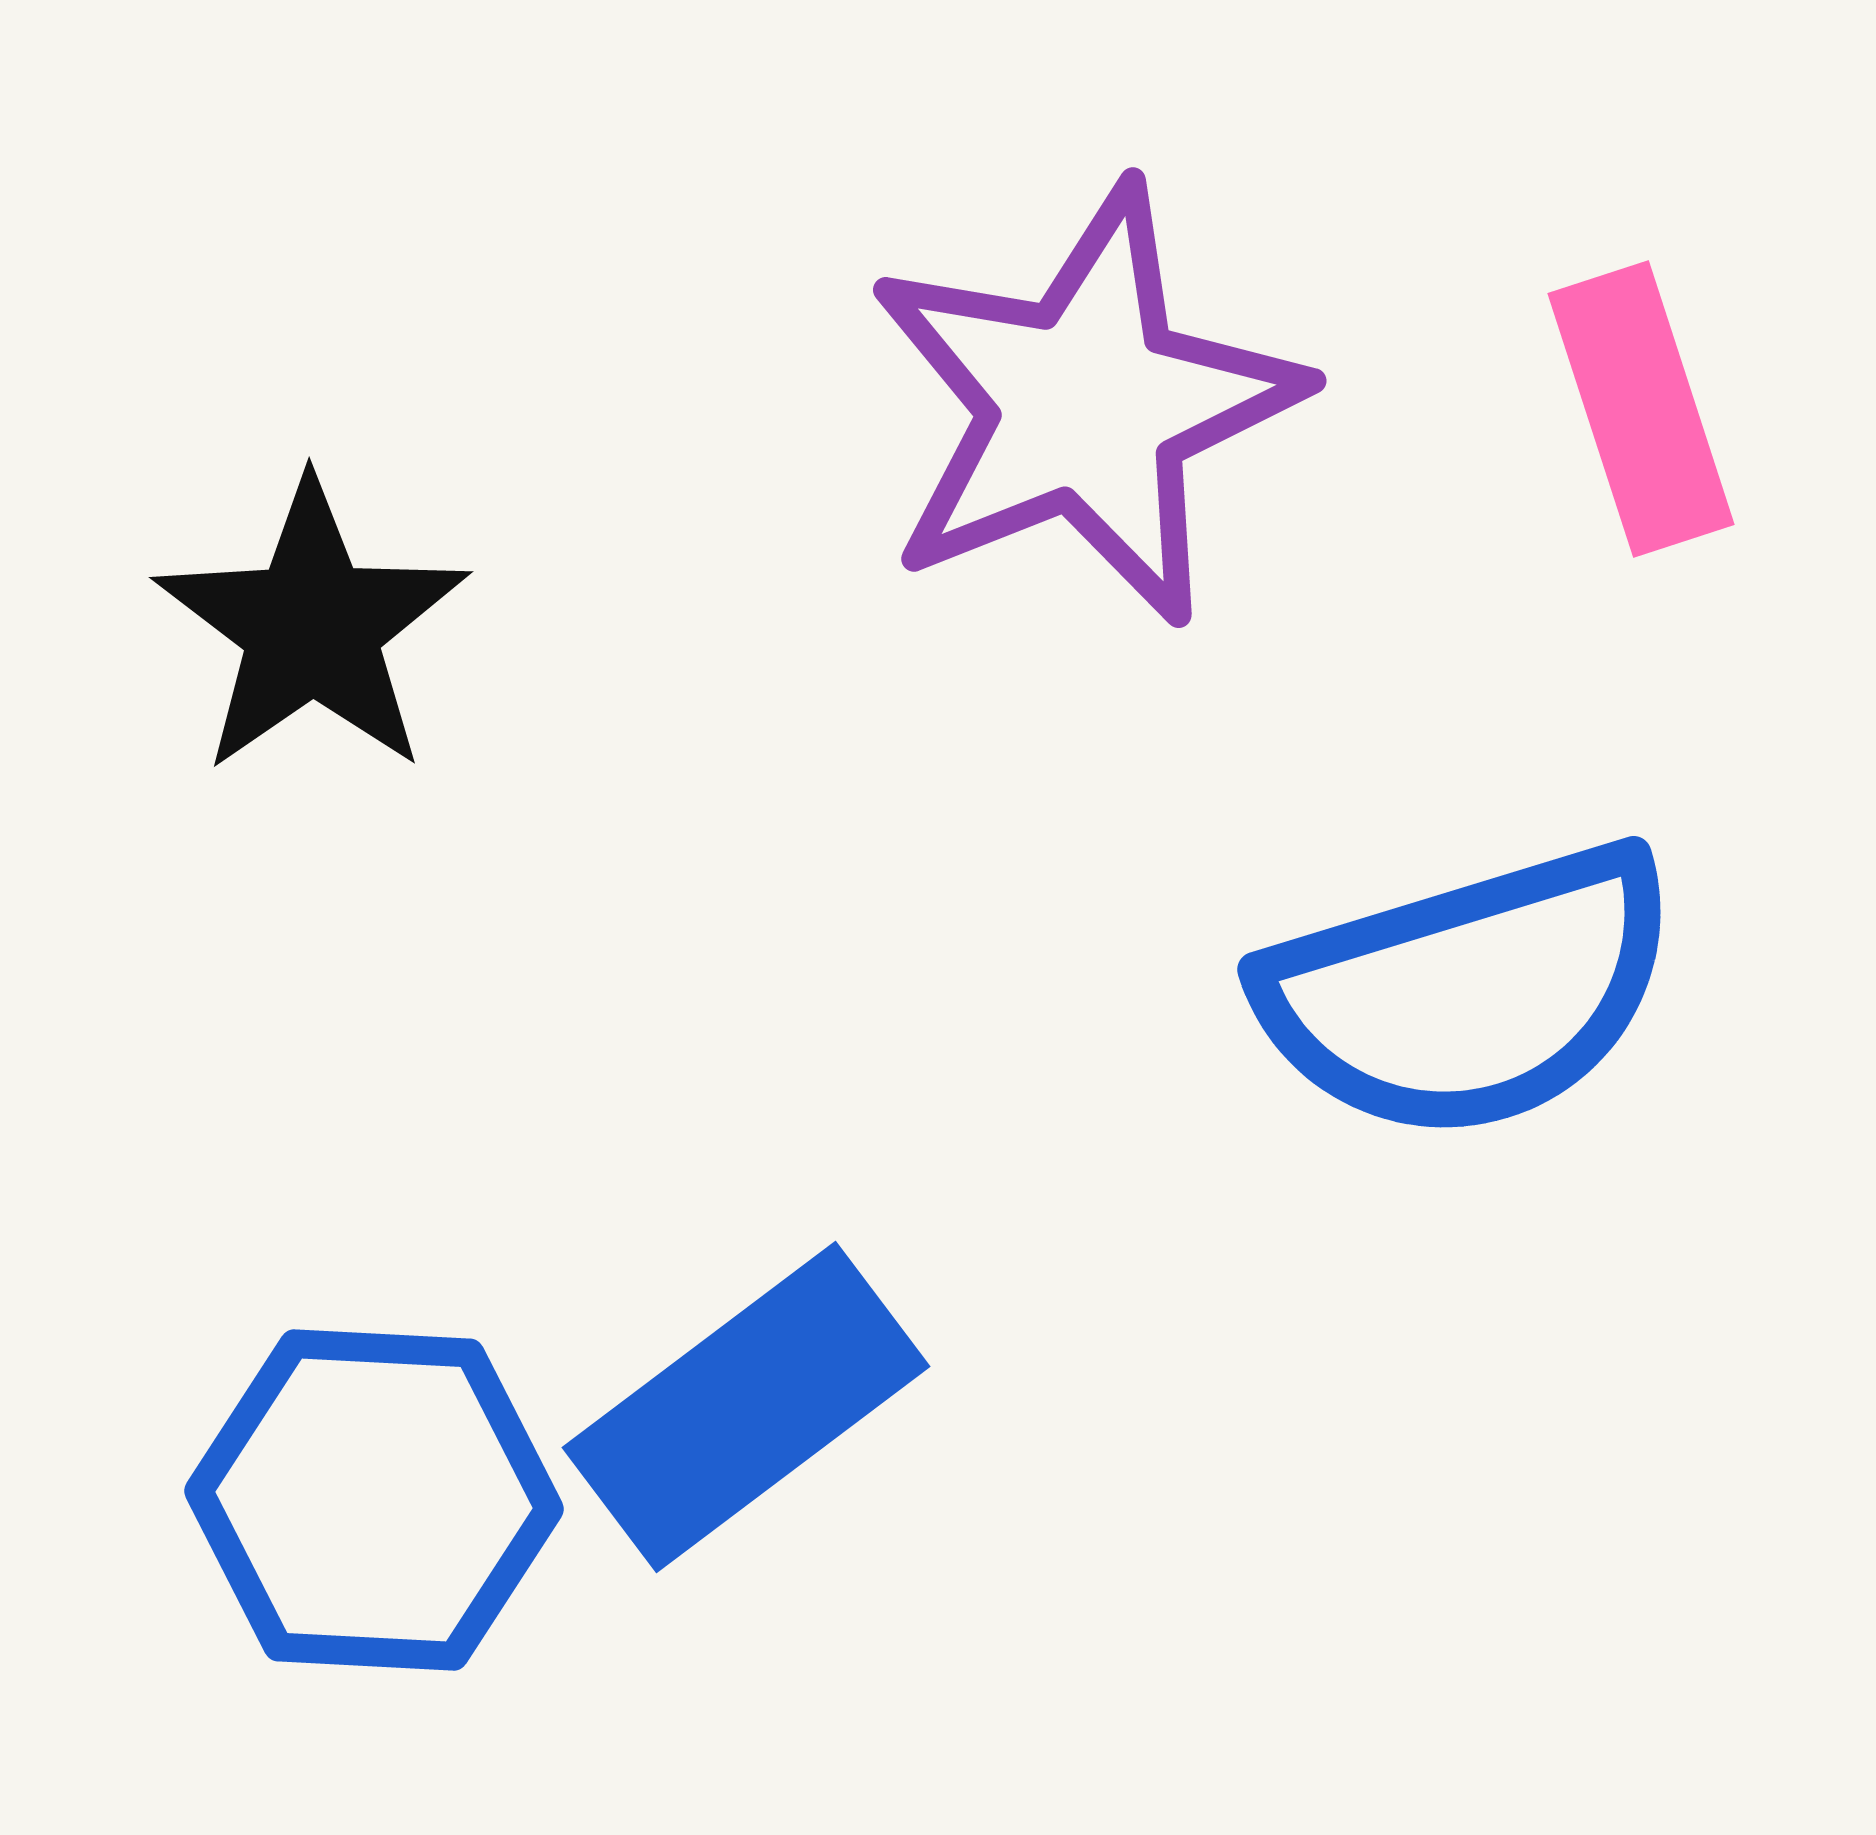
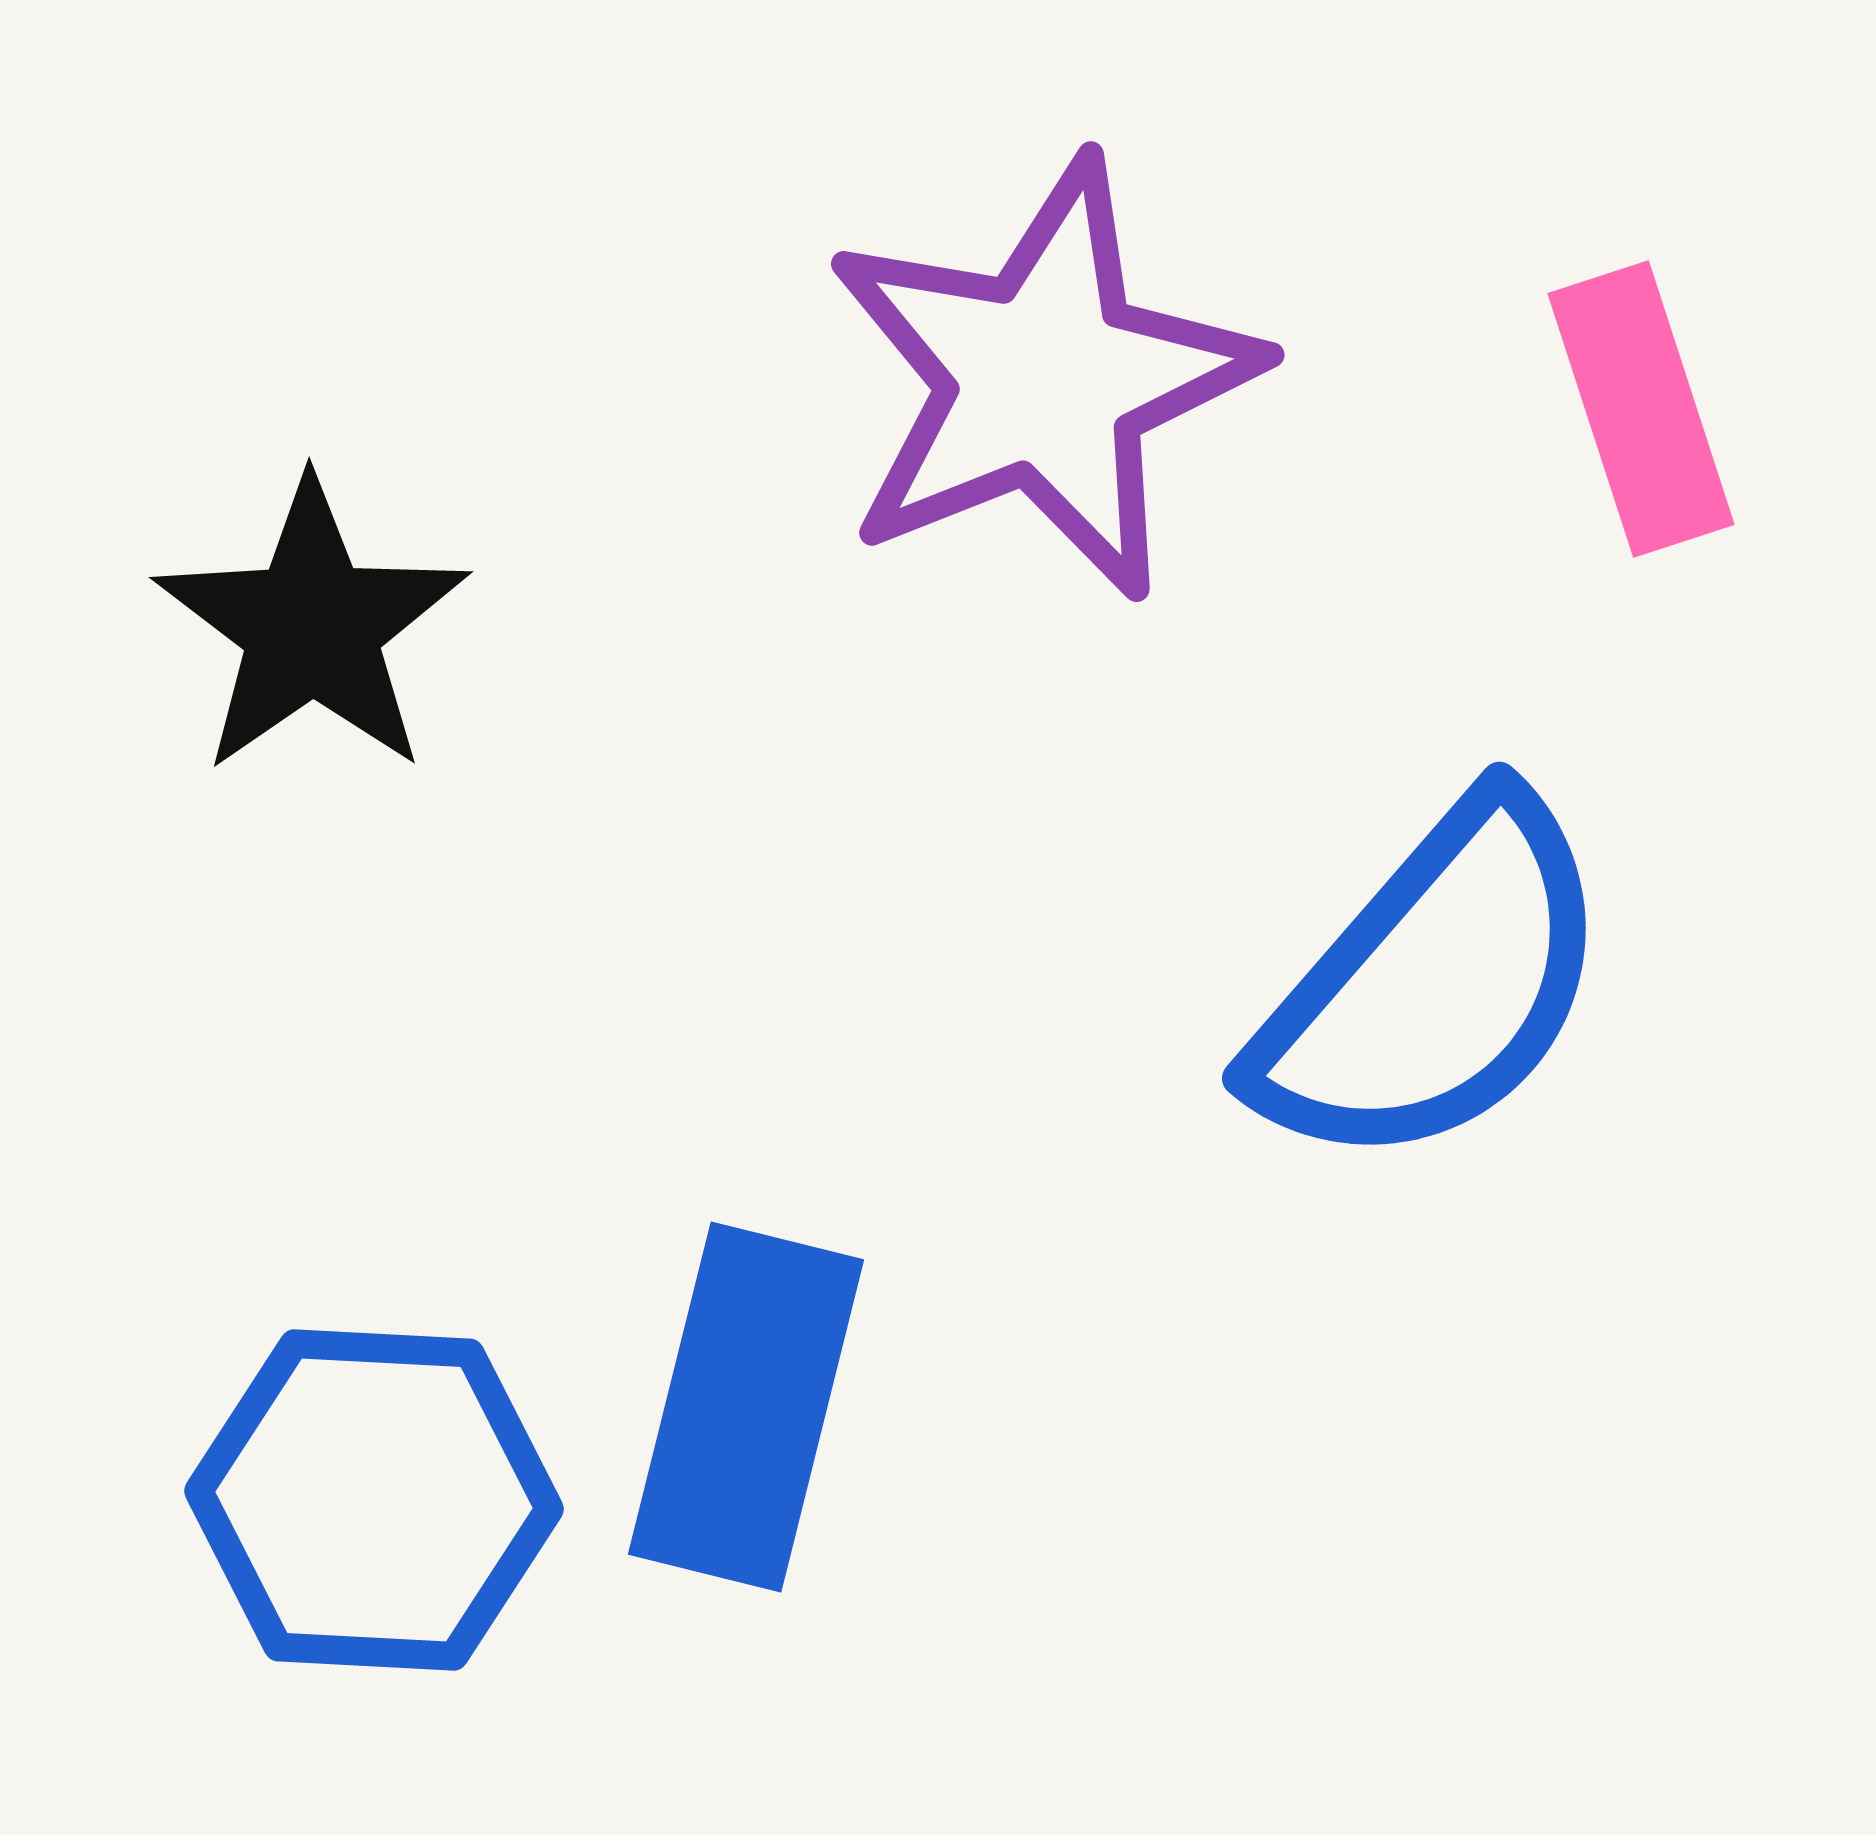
purple star: moved 42 px left, 26 px up
blue semicircle: moved 36 px left, 8 px up; rotated 32 degrees counterclockwise
blue rectangle: rotated 39 degrees counterclockwise
